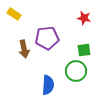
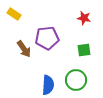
brown arrow: rotated 24 degrees counterclockwise
green circle: moved 9 px down
